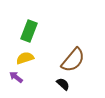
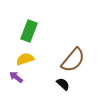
yellow semicircle: moved 1 px down
